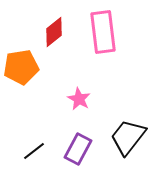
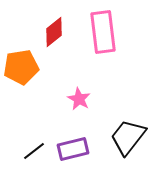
purple rectangle: moved 5 px left; rotated 48 degrees clockwise
